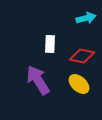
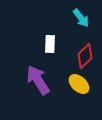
cyan arrow: moved 5 px left; rotated 66 degrees clockwise
red diamond: moved 3 px right; rotated 55 degrees counterclockwise
